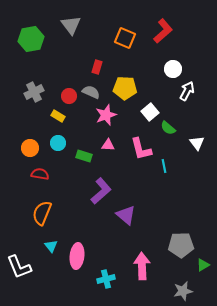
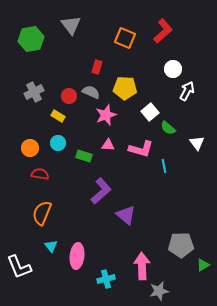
pink L-shape: rotated 60 degrees counterclockwise
gray star: moved 24 px left
